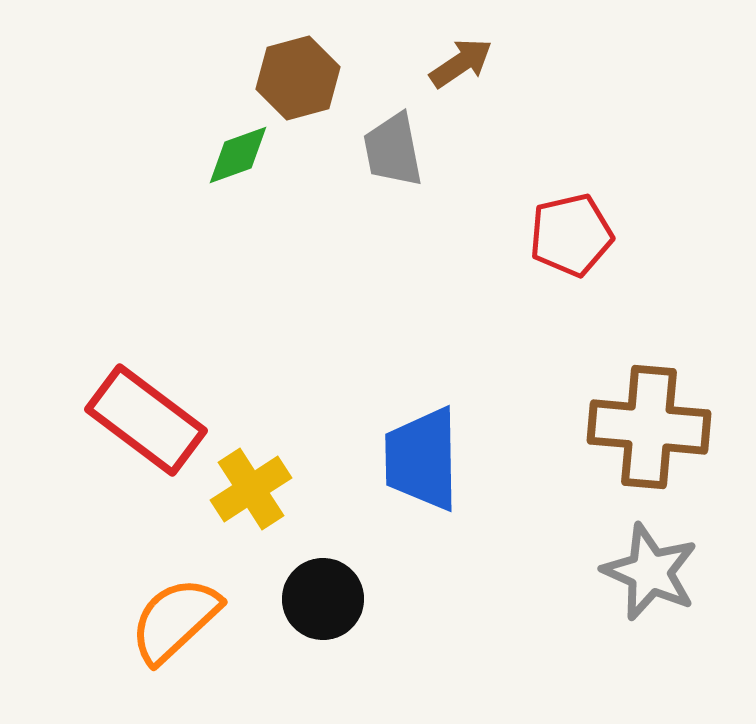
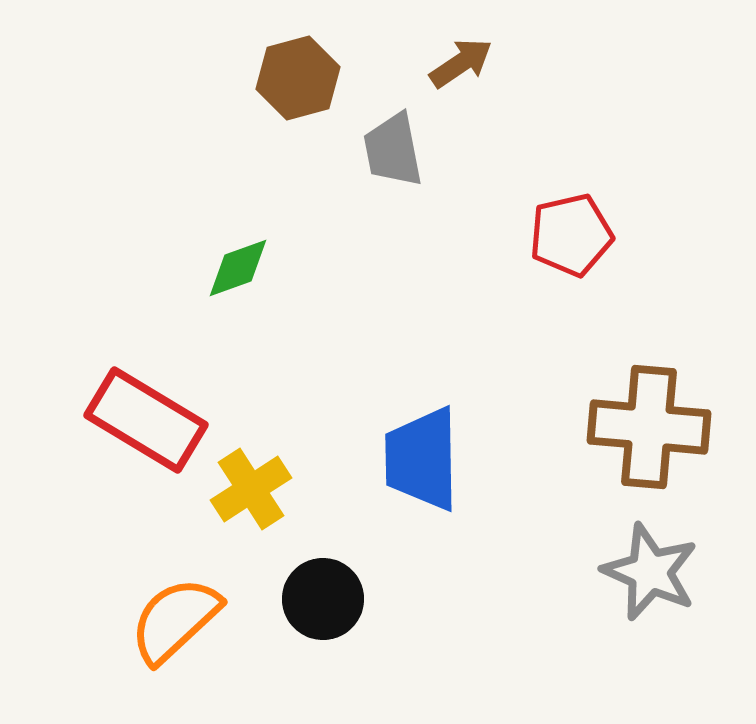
green diamond: moved 113 px down
red rectangle: rotated 6 degrees counterclockwise
